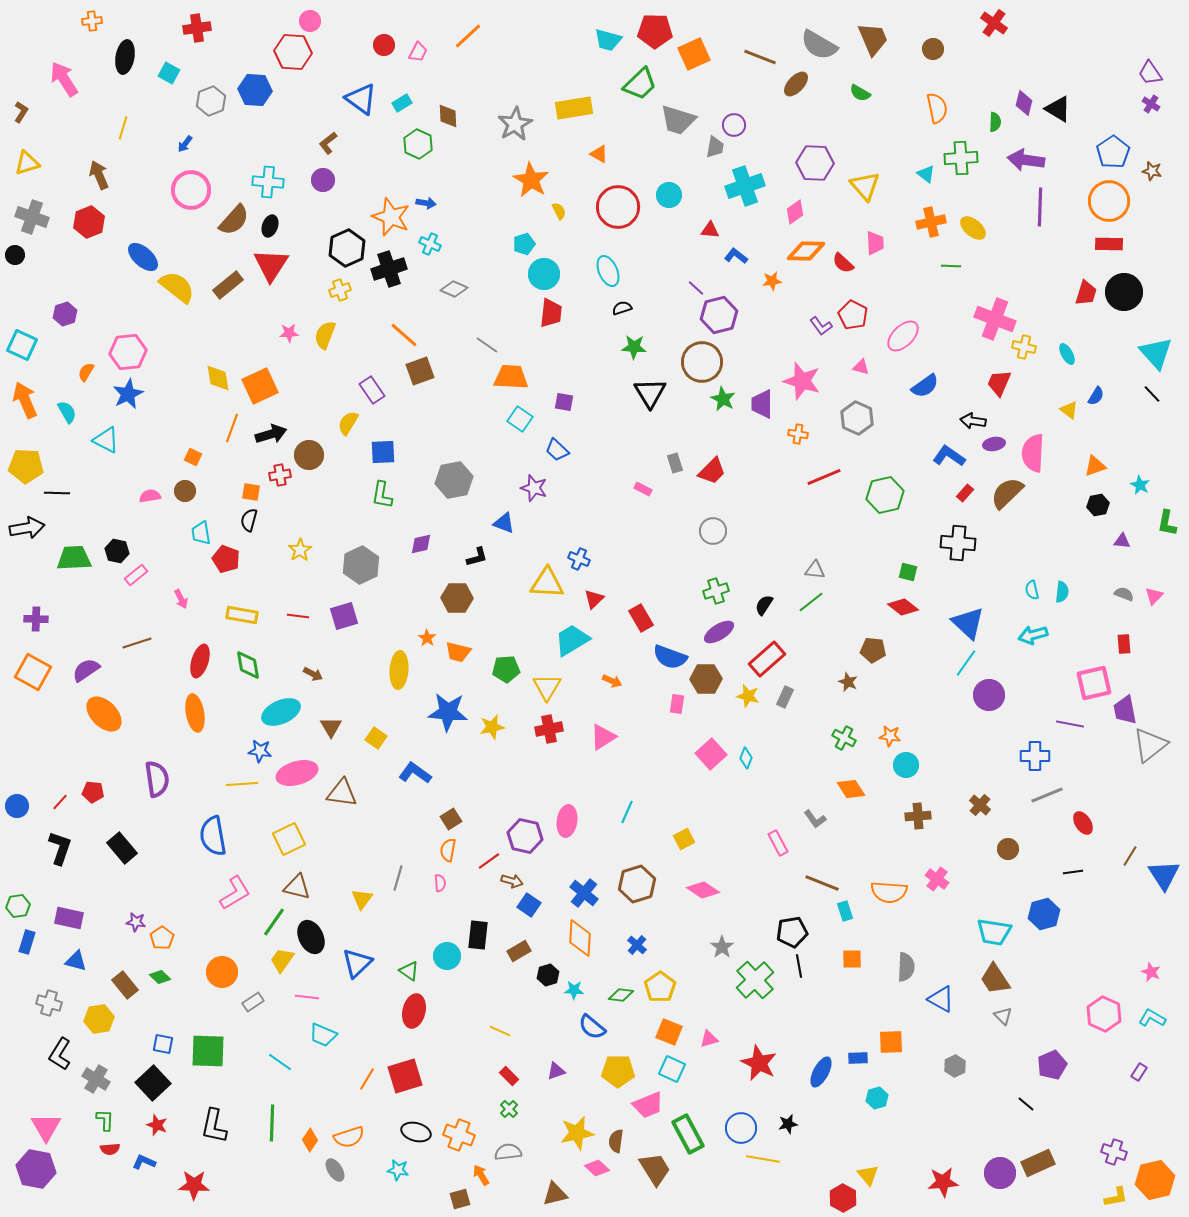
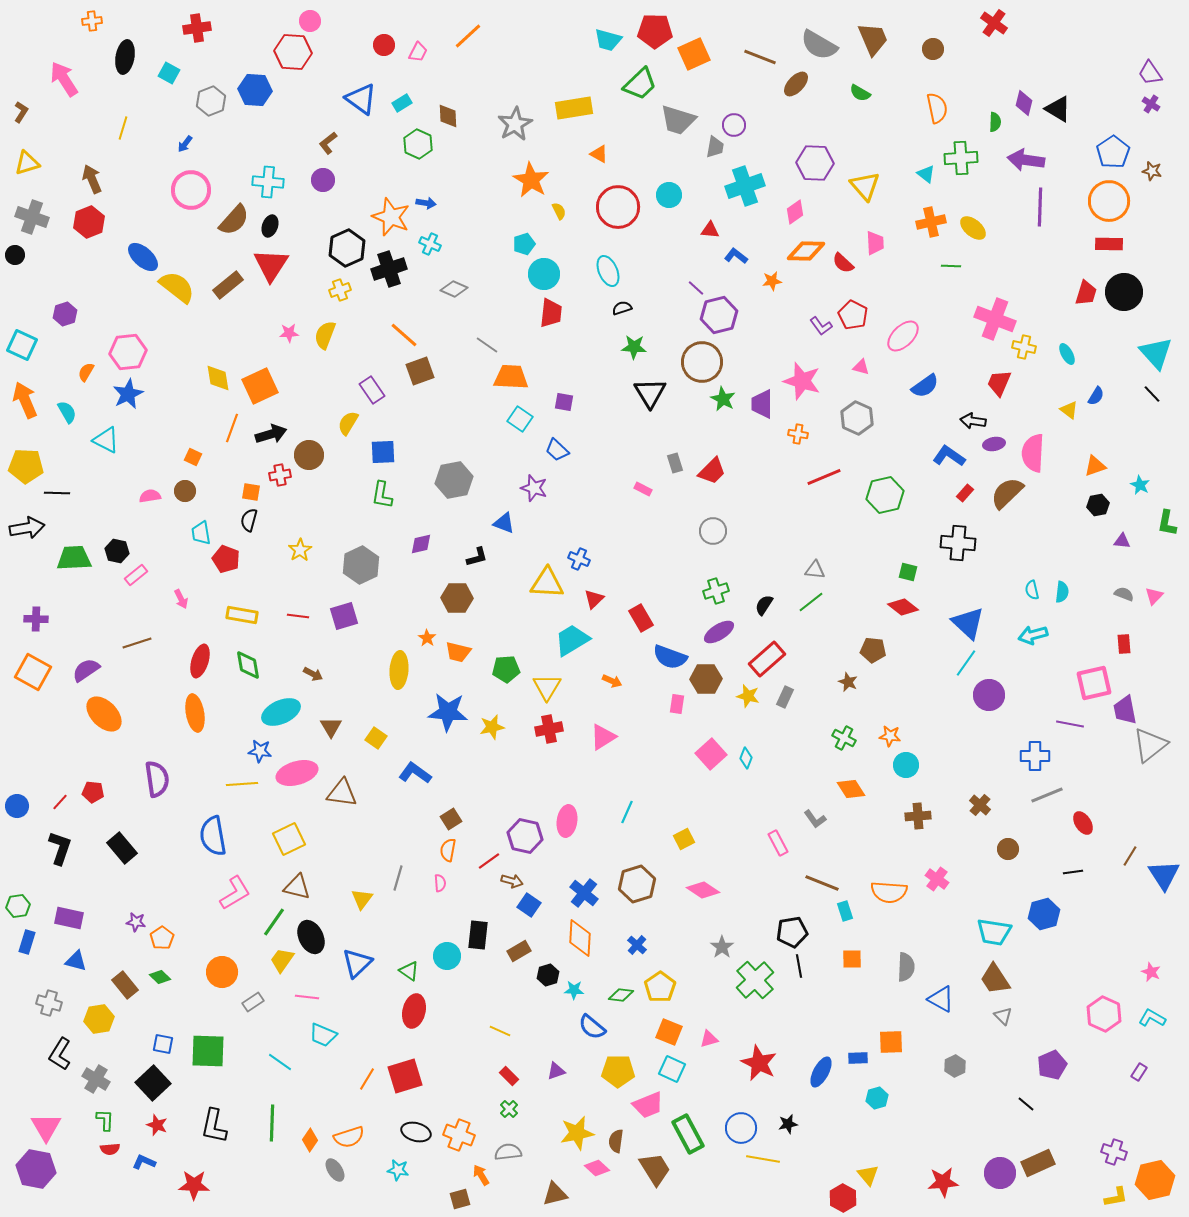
brown arrow at (99, 175): moved 7 px left, 4 px down
